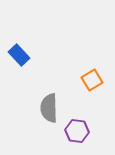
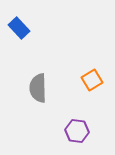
blue rectangle: moved 27 px up
gray semicircle: moved 11 px left, 20 px up
